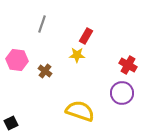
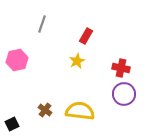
yellow star: moved 6 px down; rotated 28 degrees counterclockwise
pink hexagon: rotated 20 degrees counterclockwise
red cross: moved 7 px left, 3 px down; rotated 18 degrees counterclockwise
brown cross: moved 39 px down
purple circle: moved 2 px right, 1 px down
yellow semicircle: rotated 12 degrees counterclockwise
black square: moved 1 px right, 1 px down
